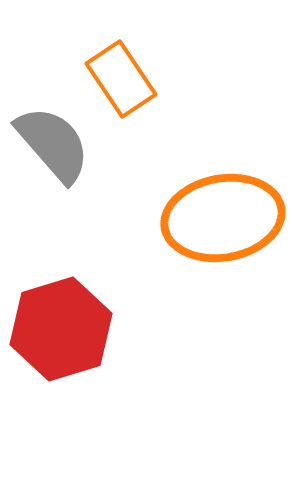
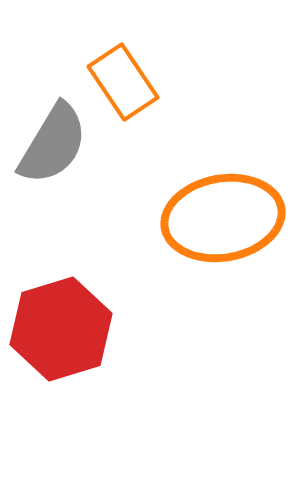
orange rectangle: moved 2 px right, 3 px down
gray semicircle: rotated 72 degrees clockwise
